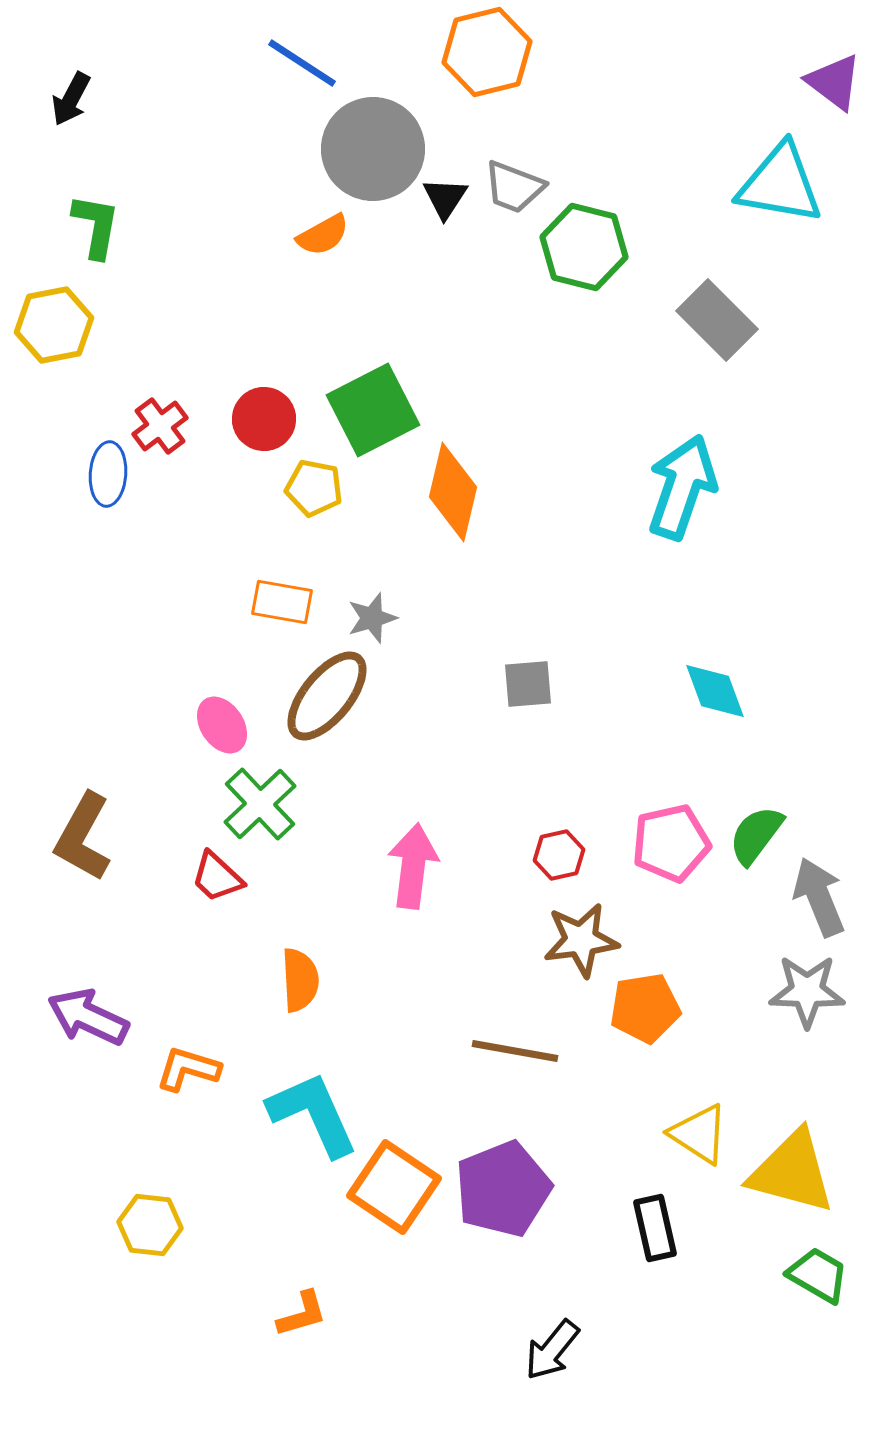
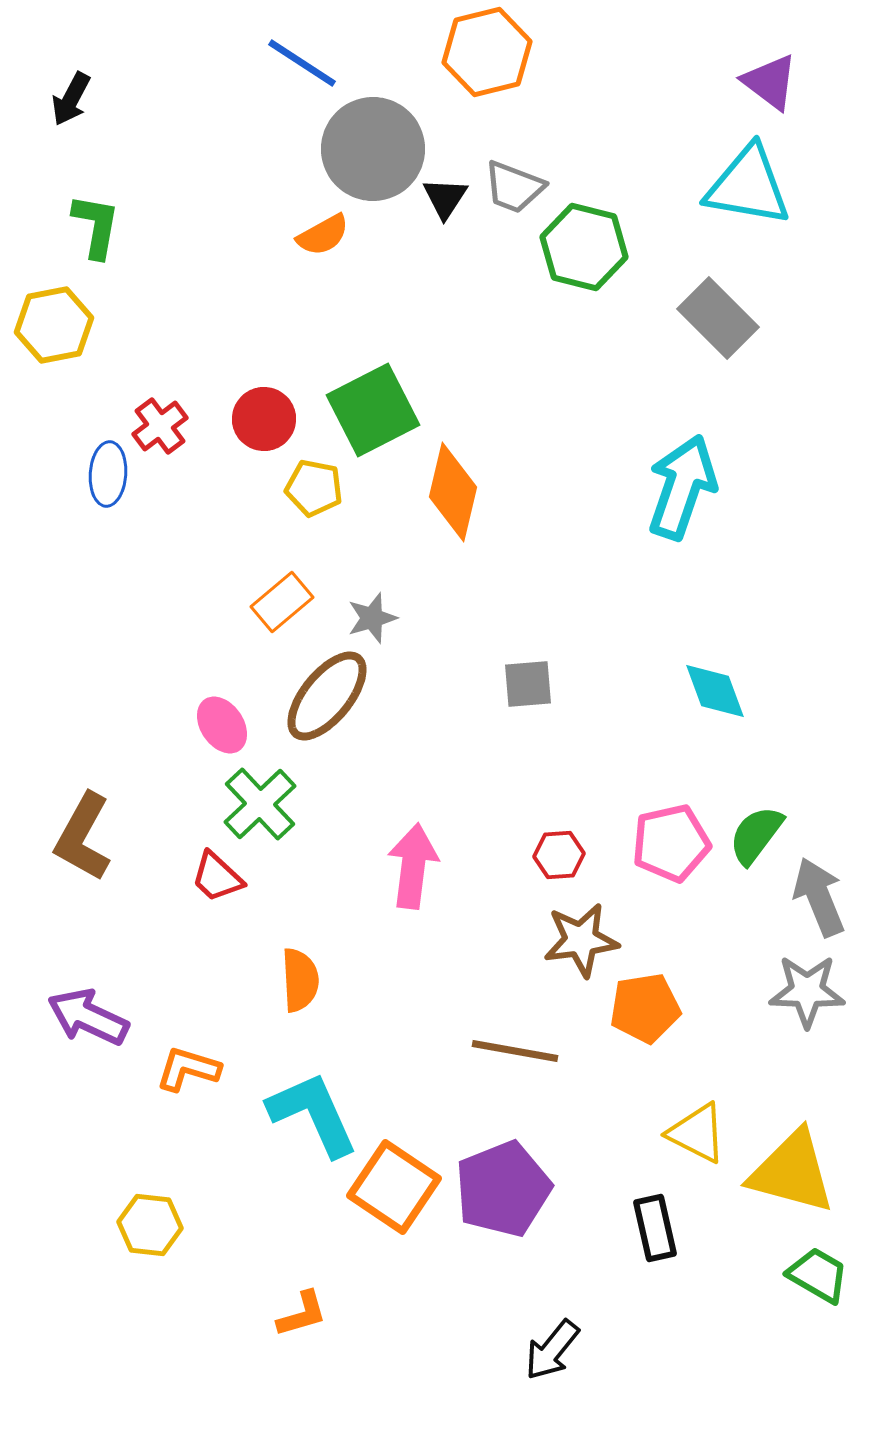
purple triangle at (834, 82): moved 64 px left
cyan triangle at (780, 184): moved 32 px left, 2 px down
gray rectangle at (717, 320): moved 1 px right, 2 px up
orange rectangle at (282, 602): rotated 50 degrees counterclockwise
red hexagon at (559, 855): rotated 9 degrees clockwise
yellow triangle at (699, 1134): moved 2 px left, 1 px up; rotated 6 degrees counterclockwise
